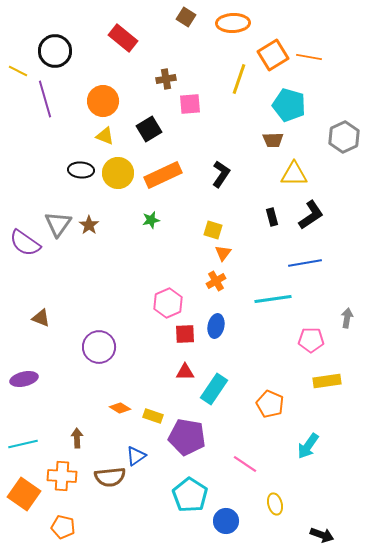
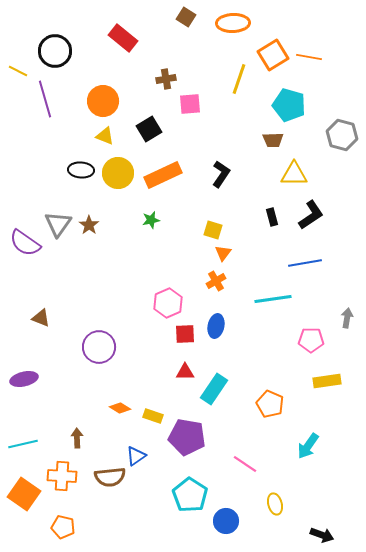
gray hexagon at (344, 137): moved 2 px left, 2 px up; rotated 20 degrees counterclockwise
